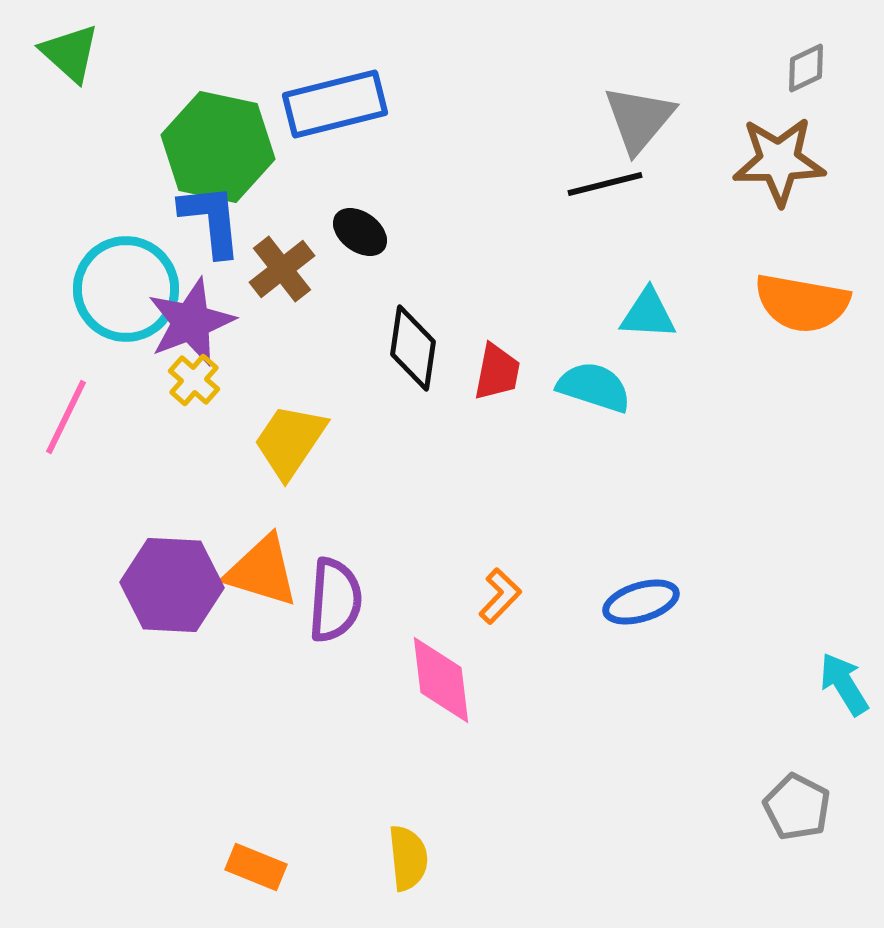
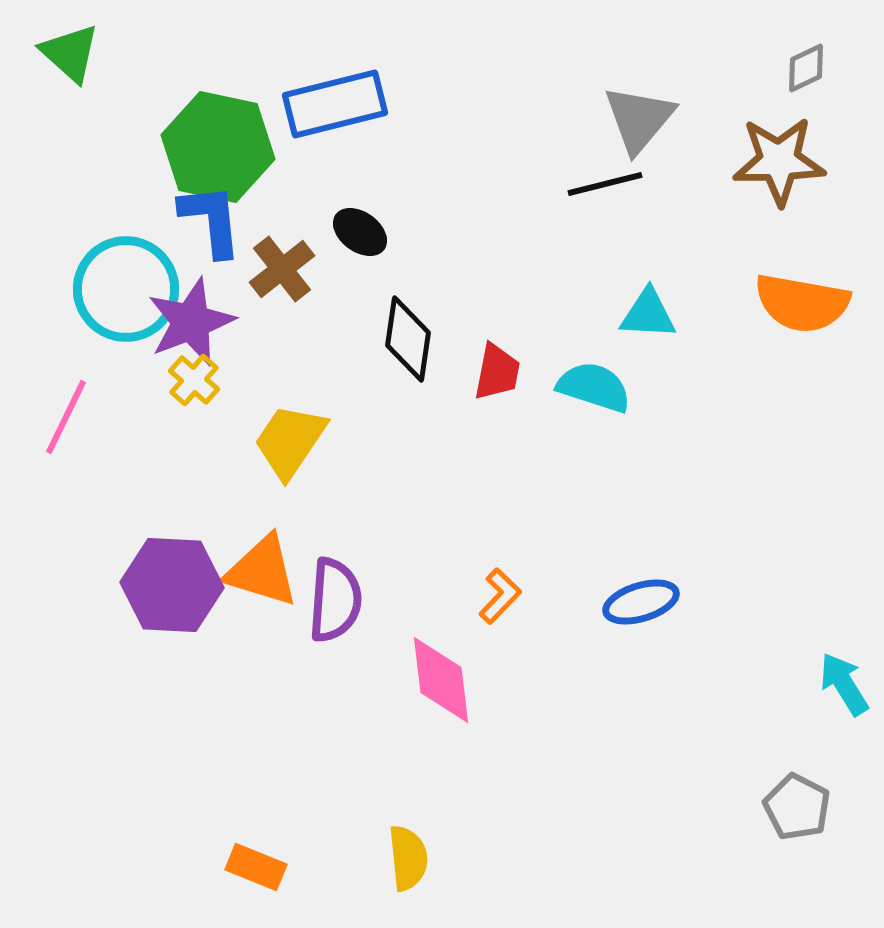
black diamond: moved 5 px left, 9 px up
